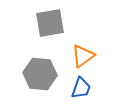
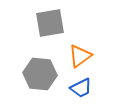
orange triangle: moved 3 px left
blue trapezoid: rotated 45 degrees clockwise
